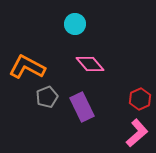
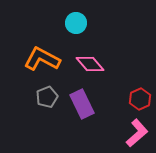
cyan circle: moved 1 px right, 1 px up
orange L-shape: moved 15 px right, 8 px up
purple rectangle: moved 3 px up
